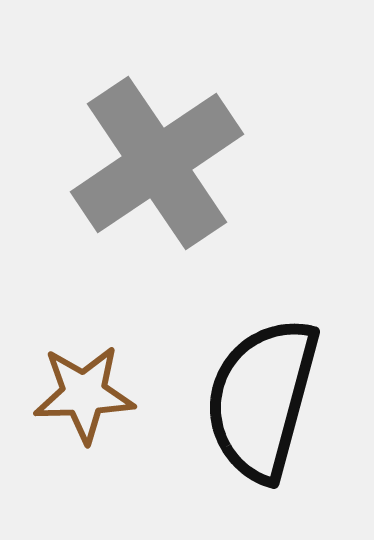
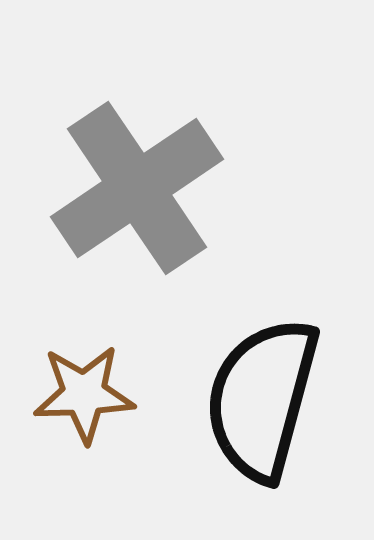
gray cross: moved 20 px left, 25 px down
